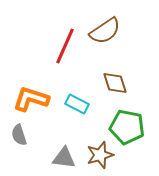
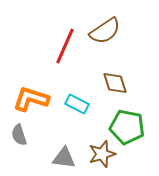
brown star: moved 2 px right, 1 px up
